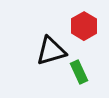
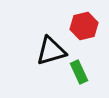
red hexagon: rotated 16 degrees clockwise
